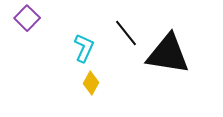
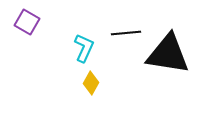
purple square: moved 4 px down; rotated 15 degrees counterclockwise
black line: rotated 56 degrees counterclockwise
